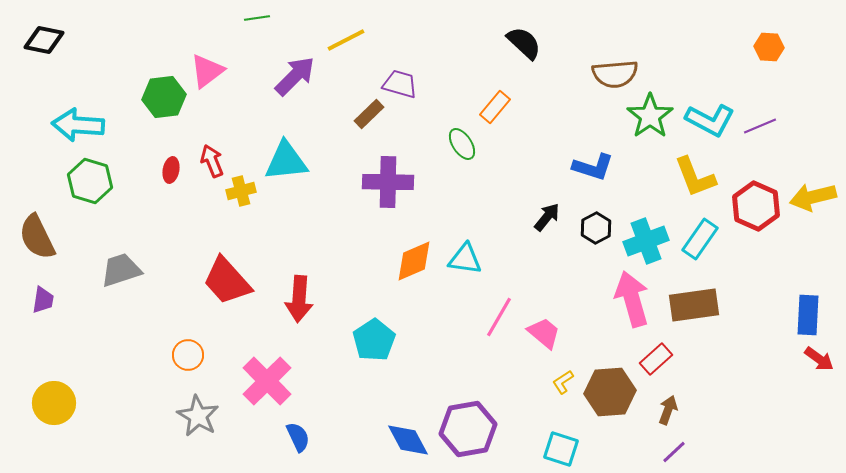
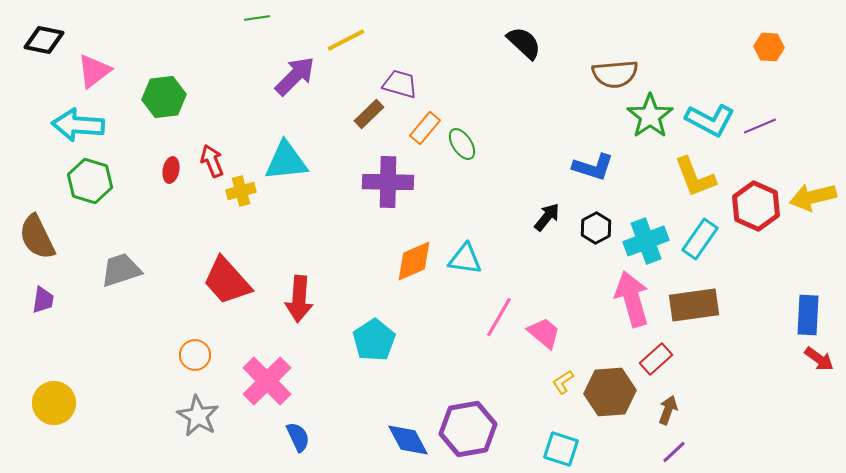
pink triangle at (207, 71): moved 113 px left
orange rectangle at (495, 107): moved 70 px left, 21 px down
orange circle at (188, 355): moved 7 px right
